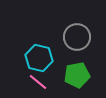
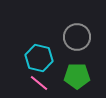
green pentagon: moved 1 px down; rotated 10 degrees clockwise
pink line: moved 1 px right, 1 px down
